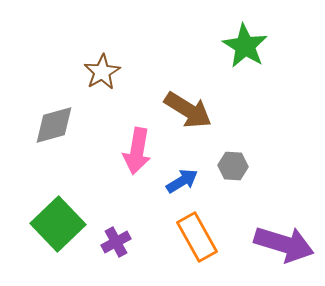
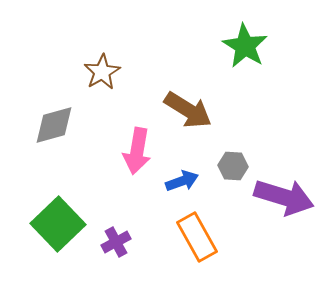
blue arrow: rotated 12 degrees clockwise
purple arrow: moved 47 px up
